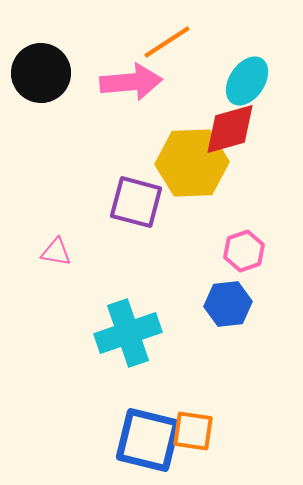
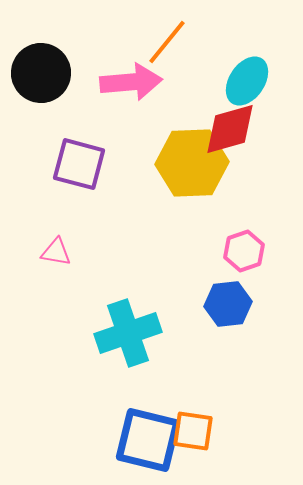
orange line: rotated 18 degrees counterclockwise
purple square: moved 57 px left, 38 px up
